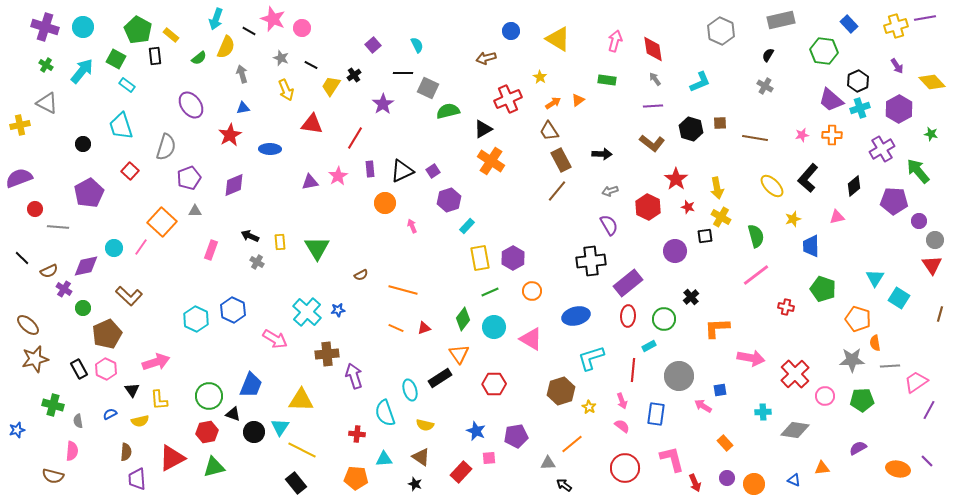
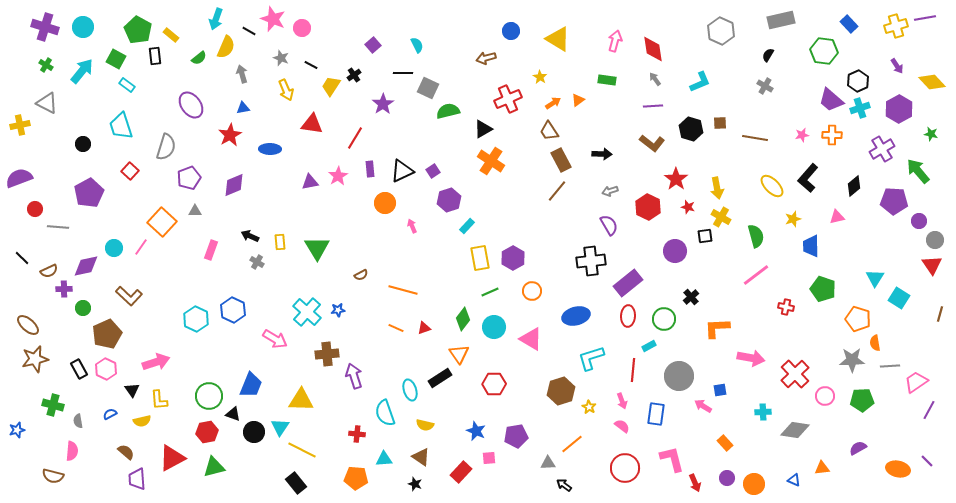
purple cross at (64, 289): rotated 35 degrees counterclockwise
yellow semicircle at (140, 421): moved 2 px right
brown semicircle at (126, 452): rotated 54 degrees counterclockwise
